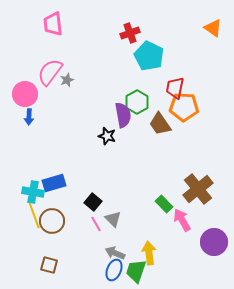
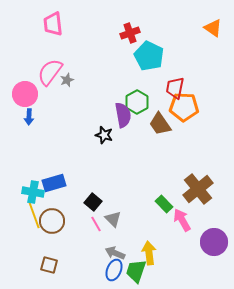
black star: moved 3 px left, 1 px up
